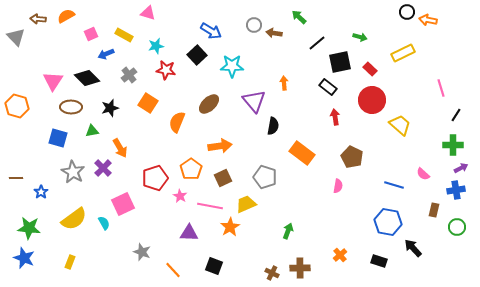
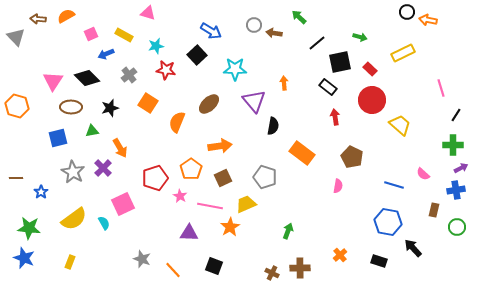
cyan star at (232, 66): moved 3 px right, 3 px down
blue square at (58, 138): rotated 30 degrees counterclockwise
gray star at (142, 252): moved 7 px down
